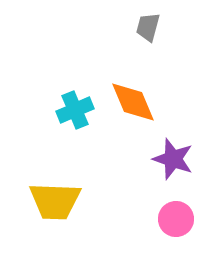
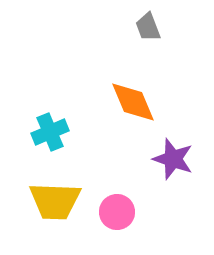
gray trapezoid: rotated 36 degrees counterclockwise
cyan cross: moved 25 px left, 22 px down
pink circle: moved 59 px left, 7 px up
